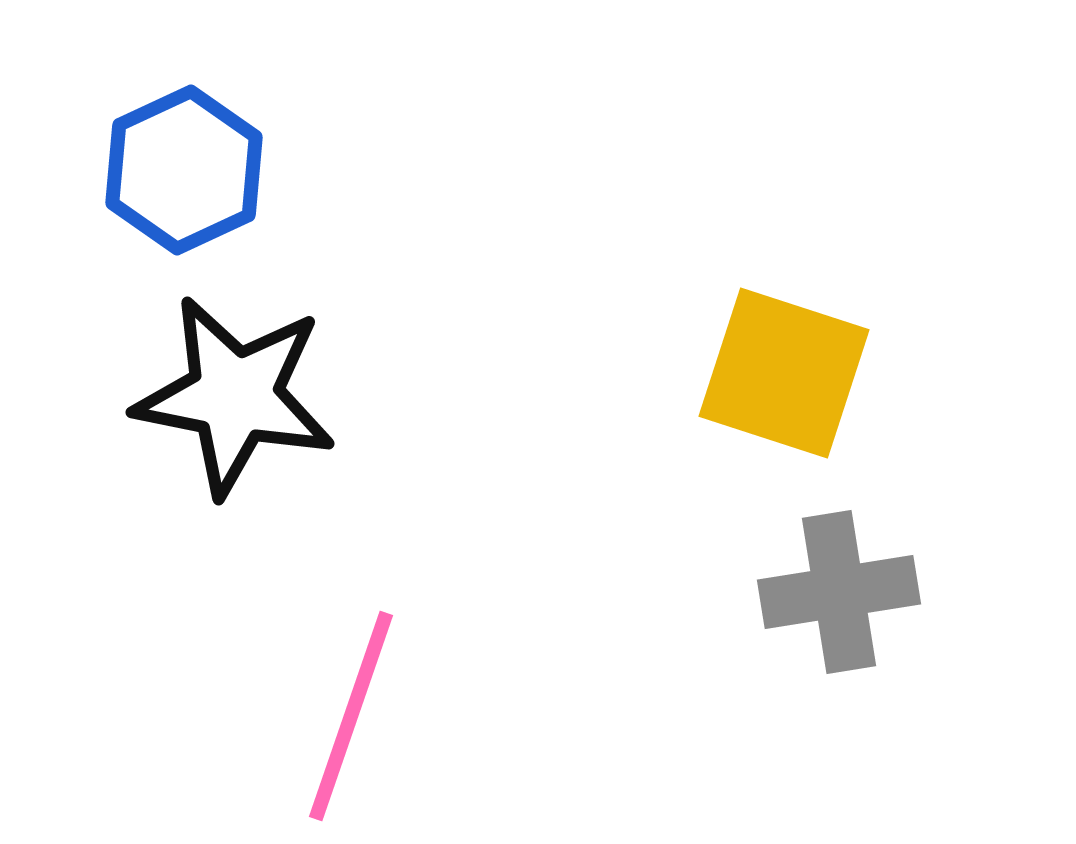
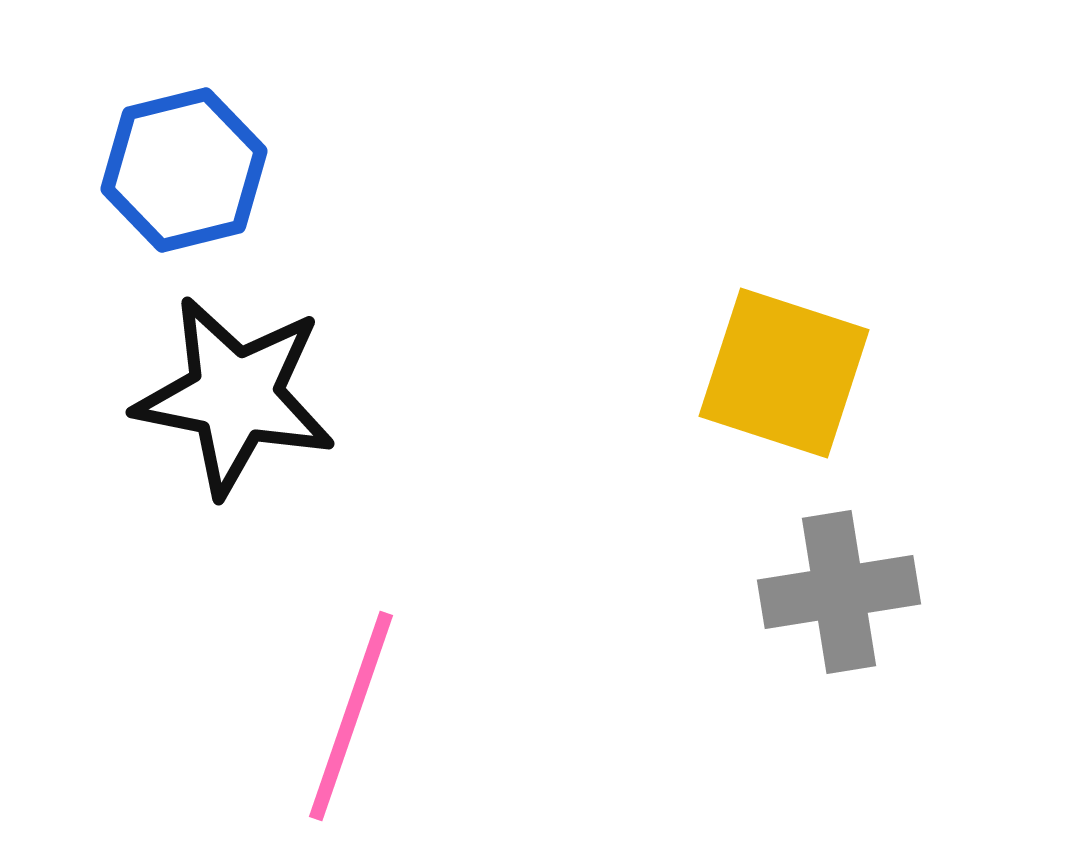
blue hexagon: rotated 11 degrees clockwise
